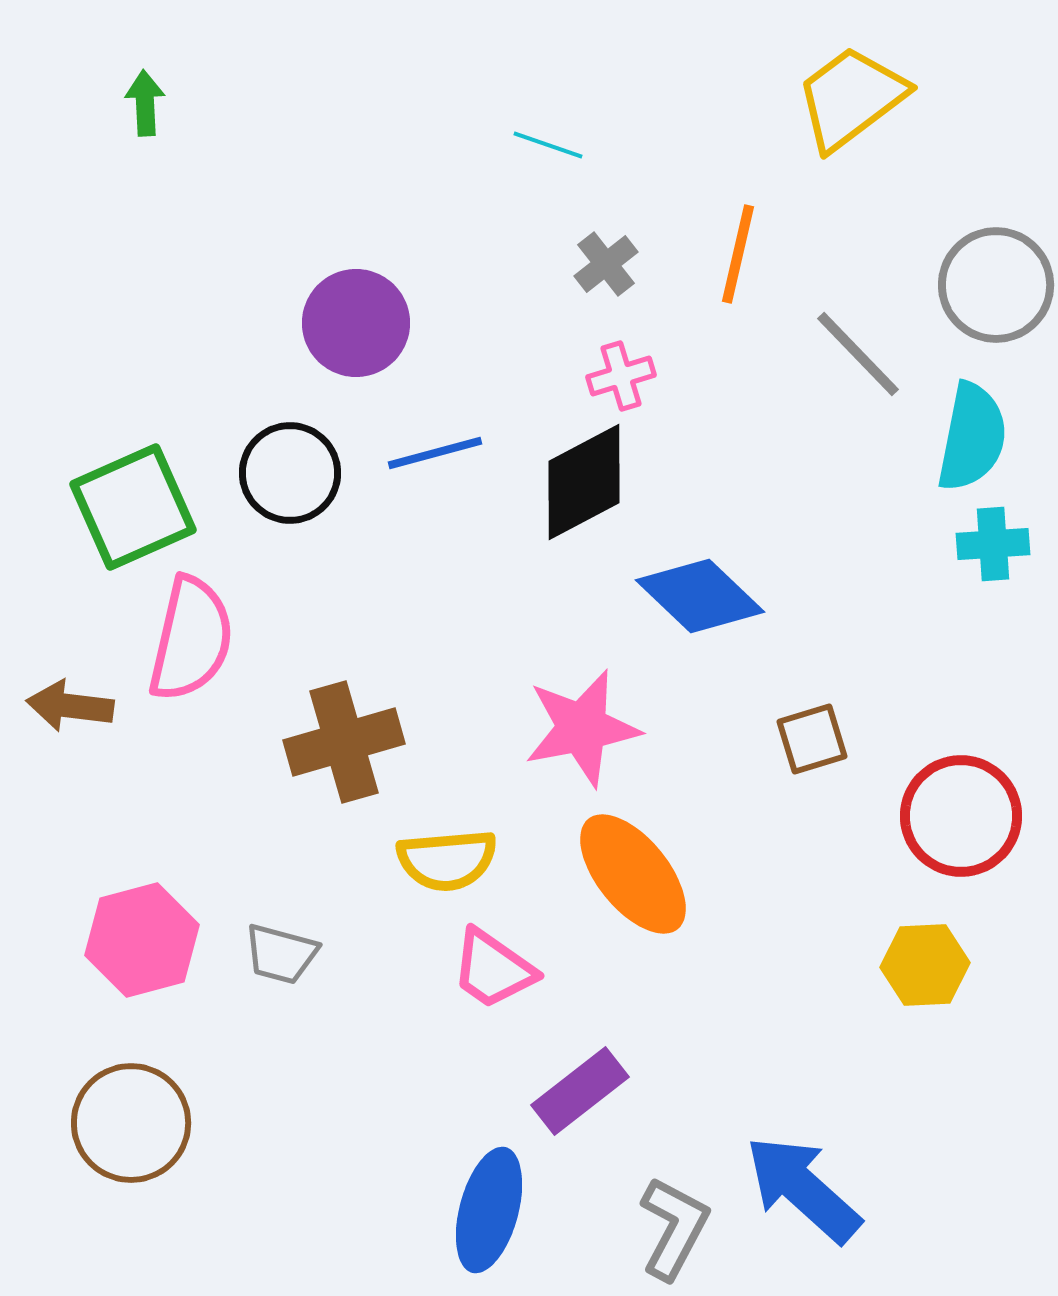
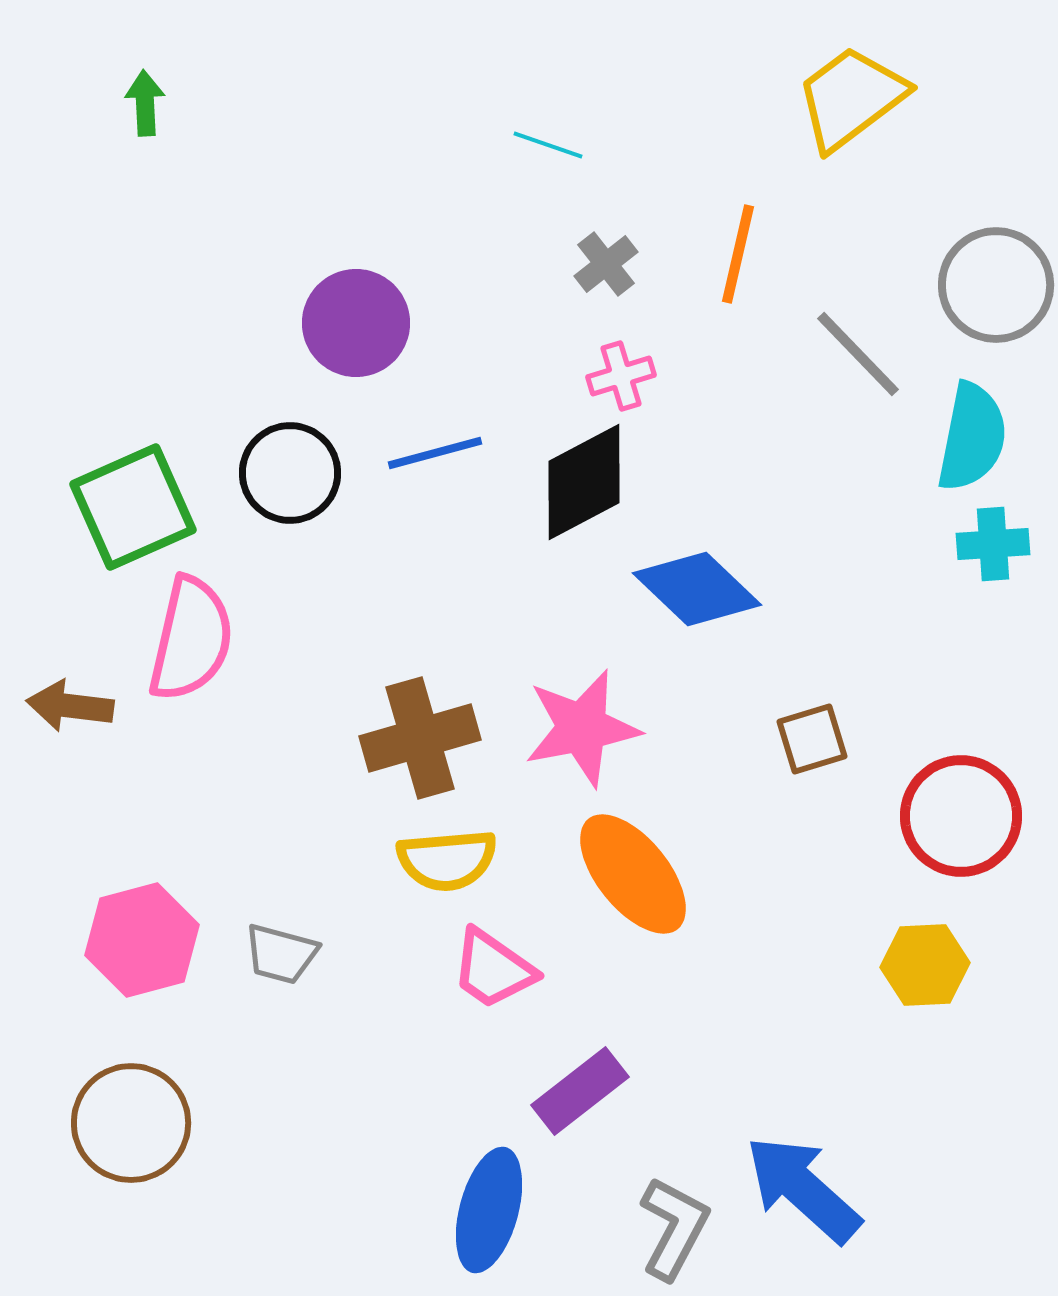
blue diamond: moved 3 px left, 7 px up
brown cross: moved 76 px right, 4 px up
